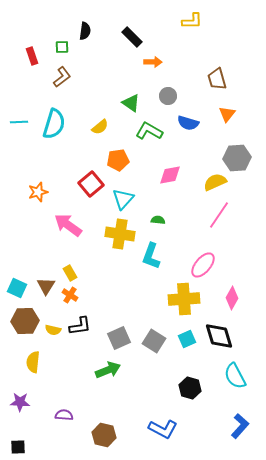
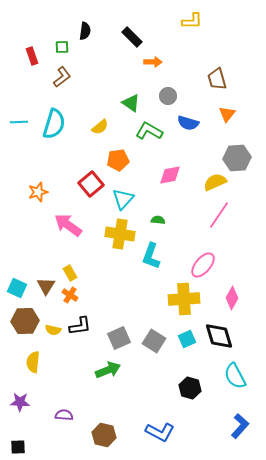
blue L-shape at (163, 429): moved 3 px left, 3 px down
